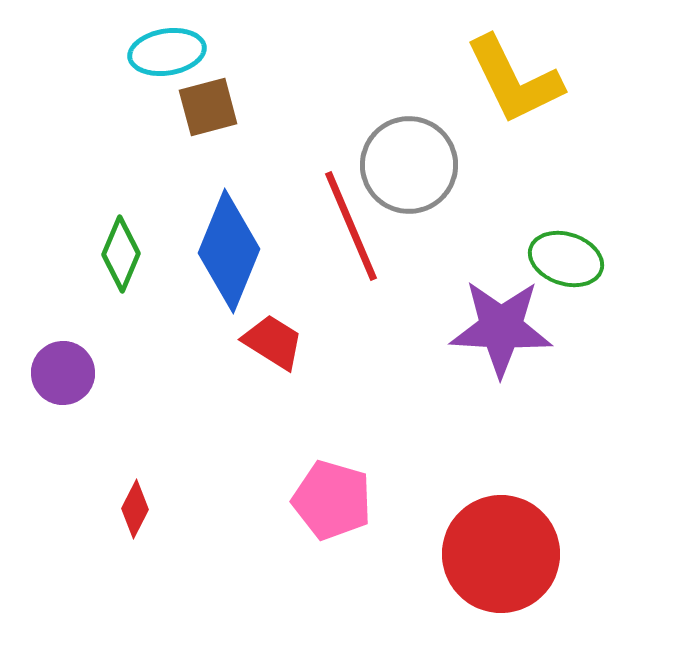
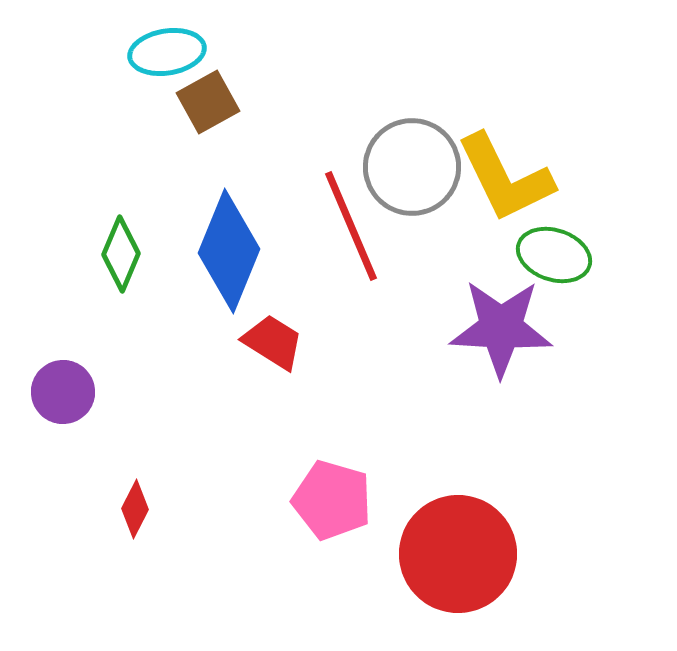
yellow L-shape: moved 9 px left, 98 px down
brown square: moved 5 px up; rotated 14 degrees counterclockwise
gray circle: moved 3 px right, 2 px down
green ellipse: moved 12 px left, 4 px up
purple circle: moved 19 px down
red circle: moved 43 px left
